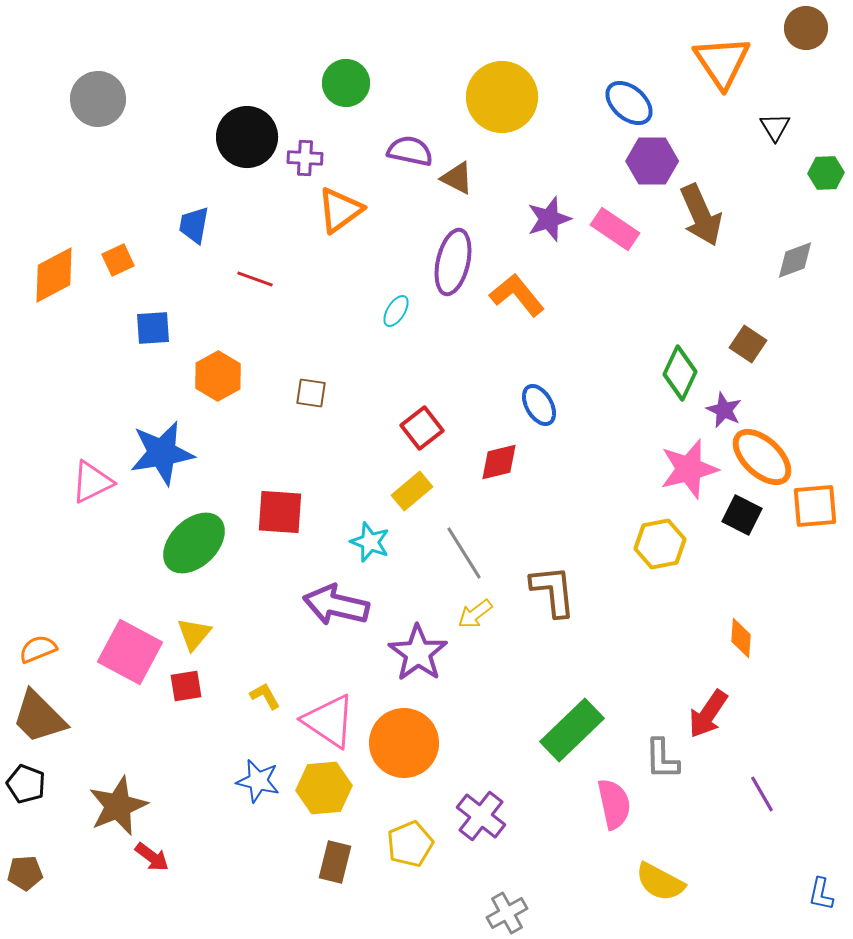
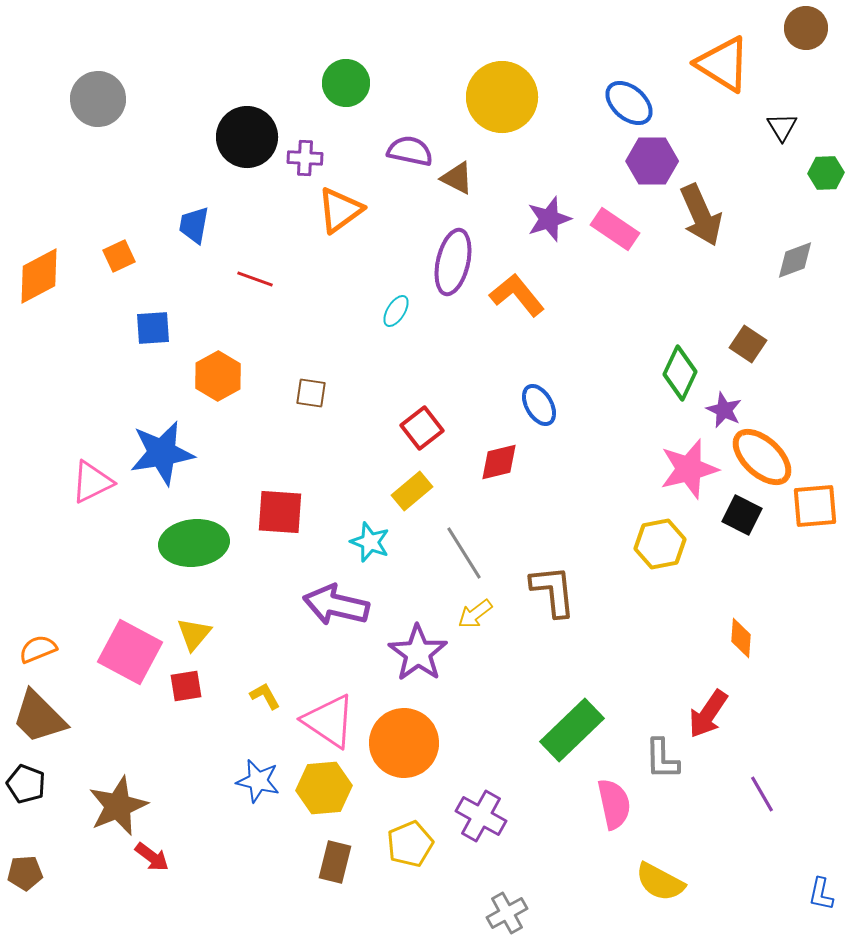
orange triangle at (722, 62): moved 1 px right, 2 px down; rotated 24 degrees counterclockwise
black triangle at (775, 127): moved 7 px right
orange square at (118, 260): moved 1 px right, 4 px up
orange diamond at (54, 275): moved 15 px left, 1 px down
green ellipse at (194, 543): rotated 38 degrees clockwise
purple cross at (481, 816): rotated 9 degrees counterclockwise
